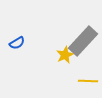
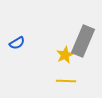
gray rectangle: rotated 20 degrees counterclockwise
yellow line: moved 22 px left
